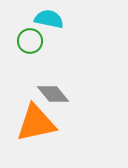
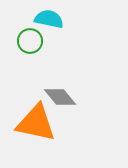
gray diamond: moved 7 px right, 3 px down
orange triangle: rotated 24 degrees clockwise
